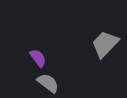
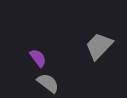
gray trapezoid: moved 6 px left, 2 px down
